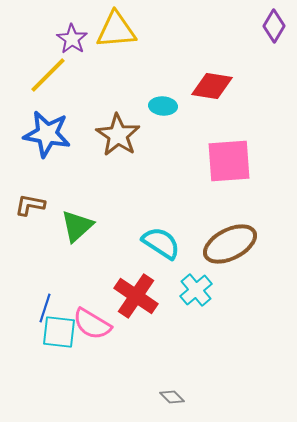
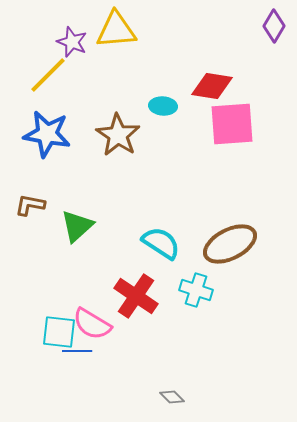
purple star: moved 3 px down; rotated 12 degrees counterclockwise
pink square: moved 3 px right, 37 px up
cyan cross: rotated 32 degrees counterclockwise
blue line: moved 32 px right, 43 px down; rotated 72 degrees clockwise
